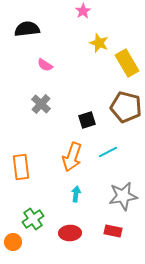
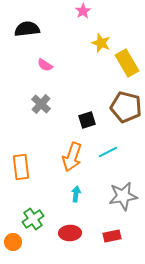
yellow star: moved 2 px right
red rectangle: moved 1 px left, 5 px down; rotated 24 degrees counterclockwise
